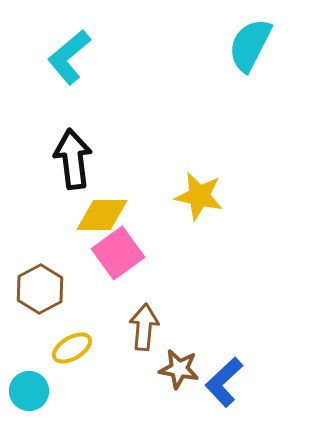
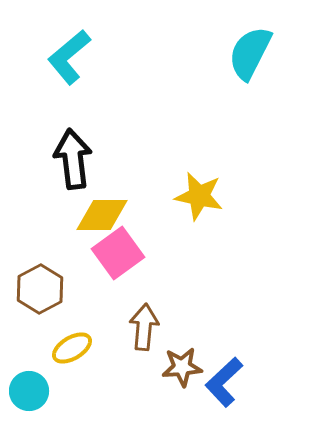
cyan semicircle: moved 8 px down
brown star: moved 3 px right, 2 px up; rotated 15 degrees counterclockwise
